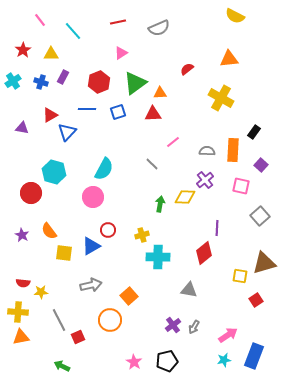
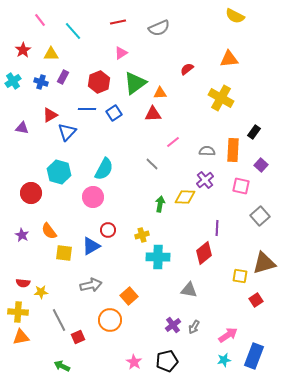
blue square at (118, 112): moved 4 px left, 1 px down; rotated 14 degrees counterclockwise
cyan hexagon at (54, 172): moved 5 px right
